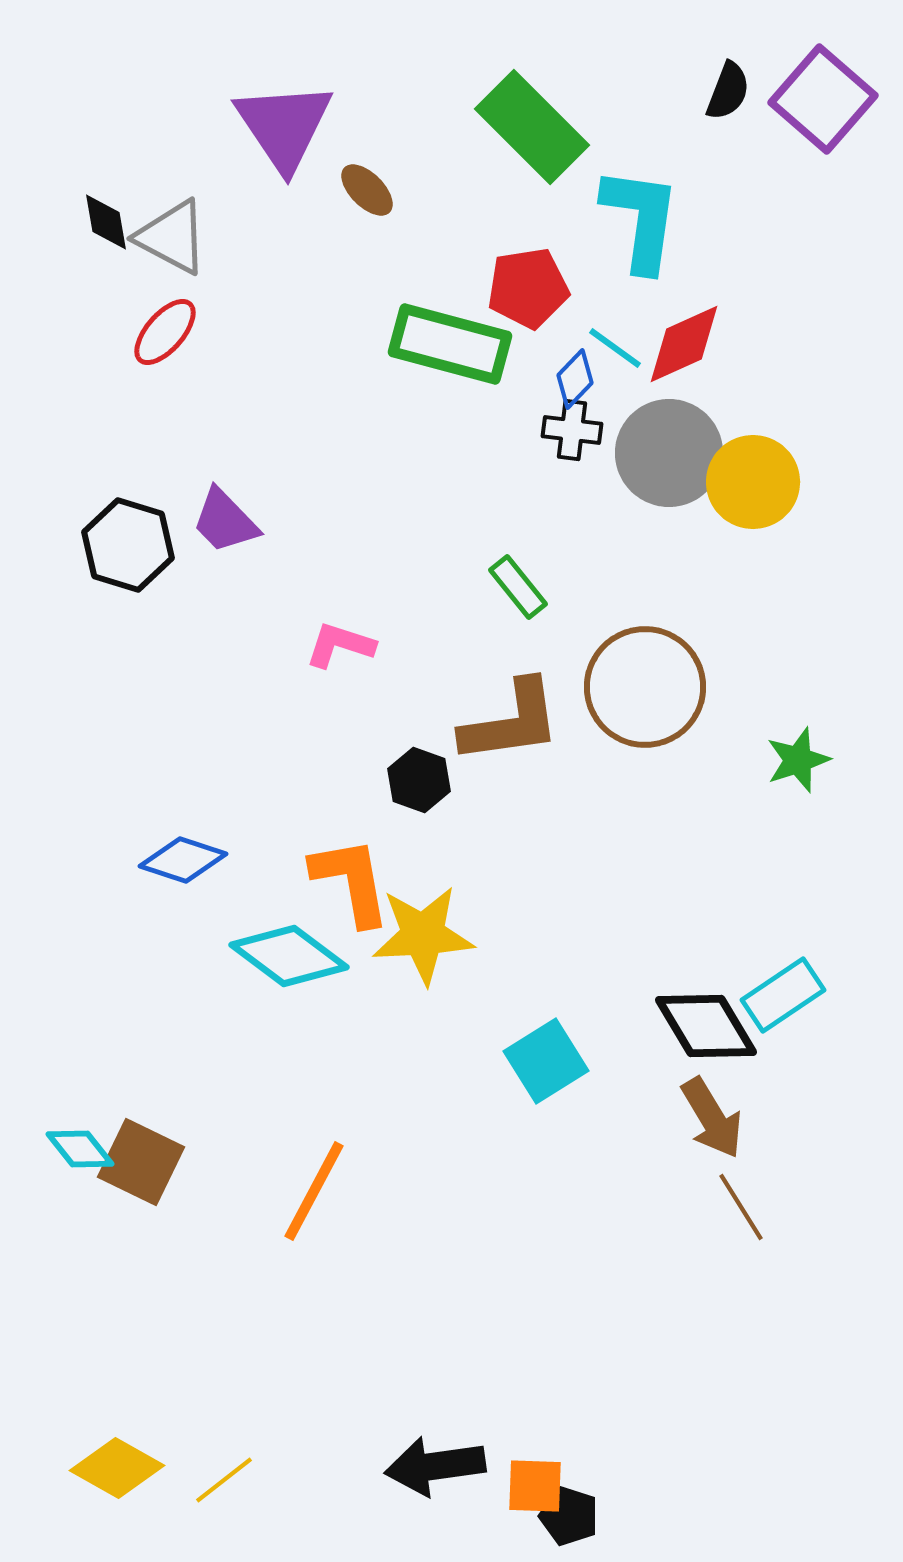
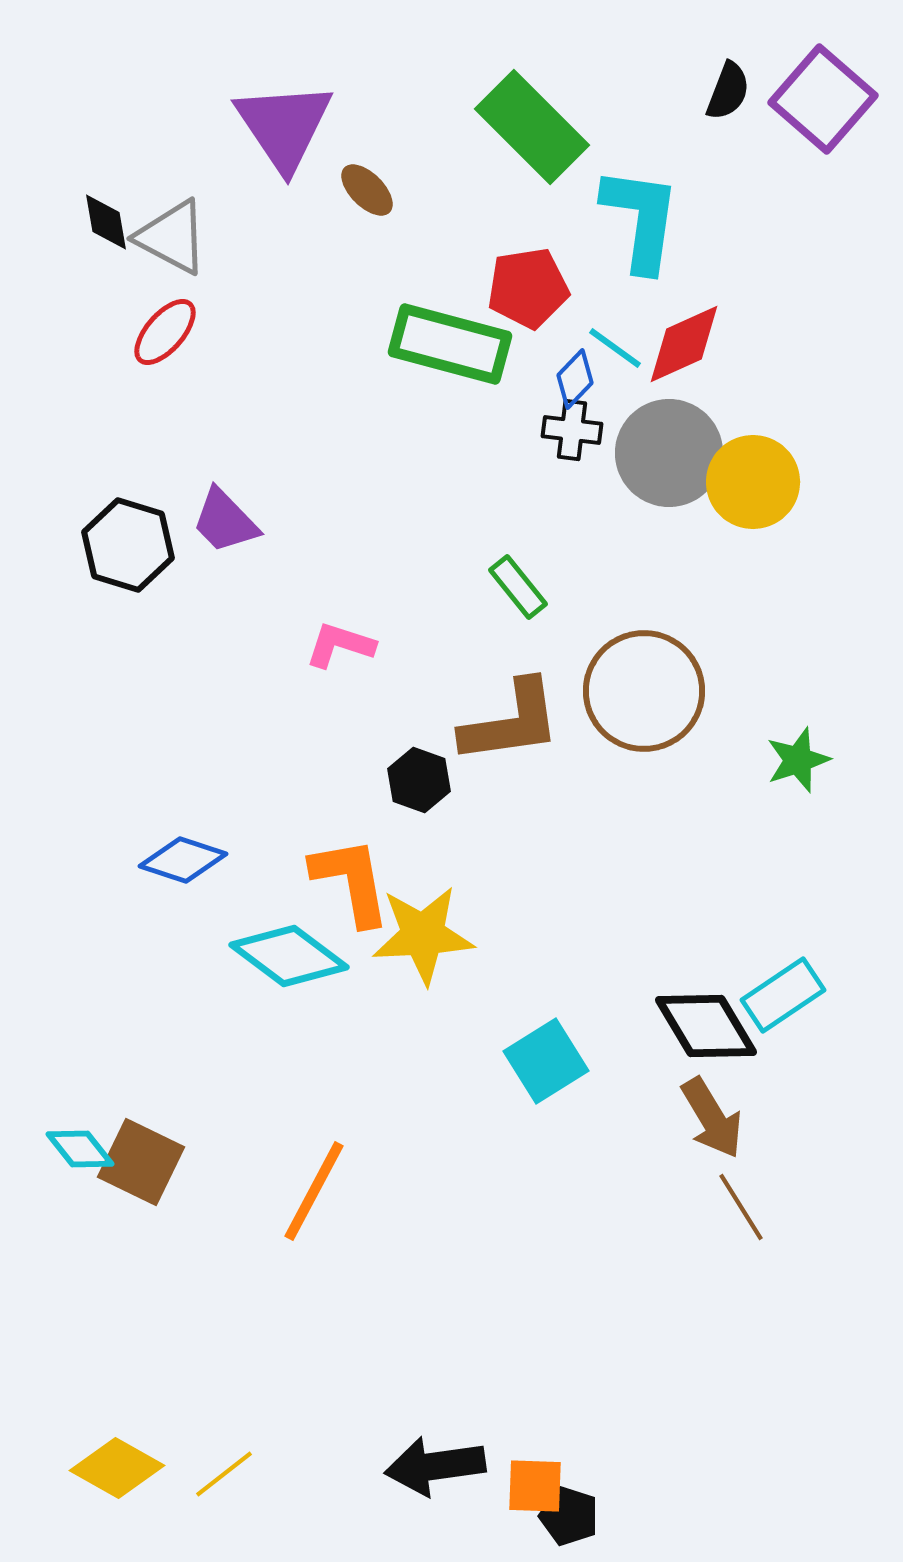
brown circle at (645, 687): moved 1 px left, 4 px down
yellow line at (224, 1480): moved 6 px up
